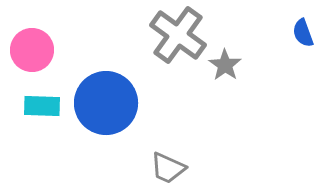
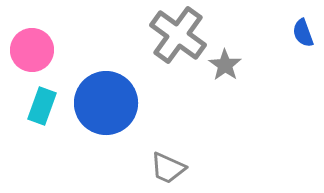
cyan rectangle: rotated 72 degrees counterclockwise
